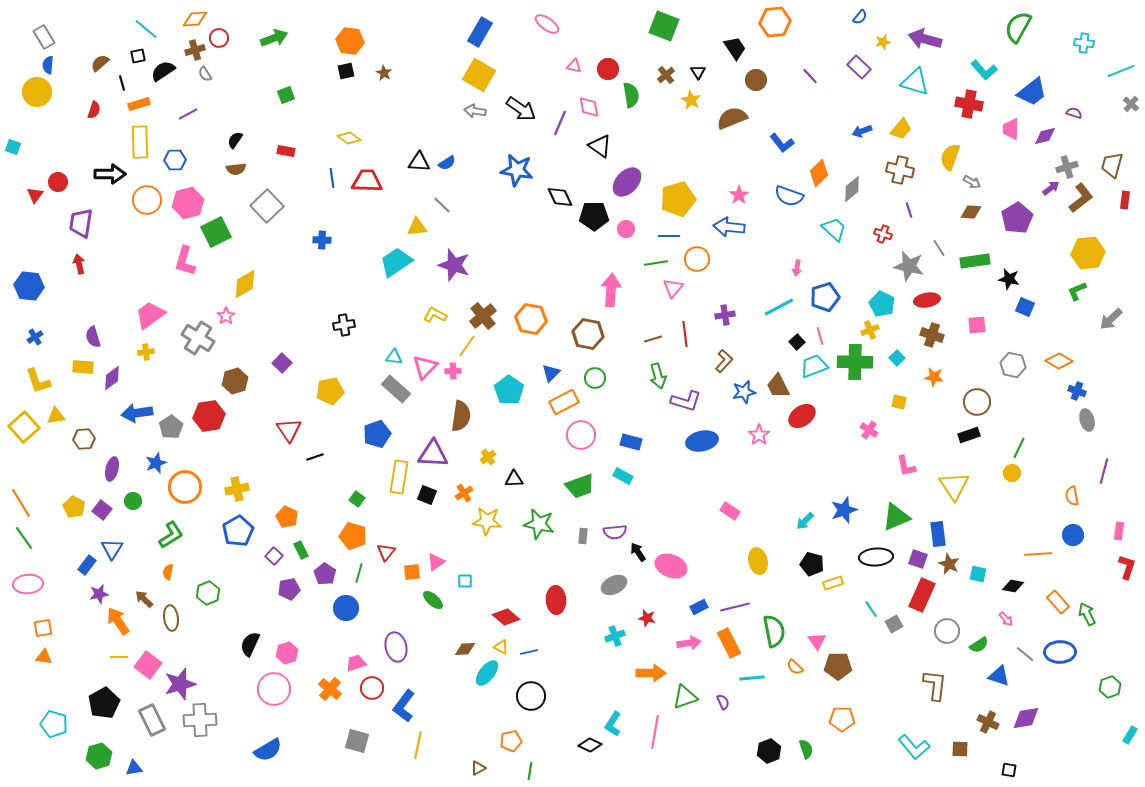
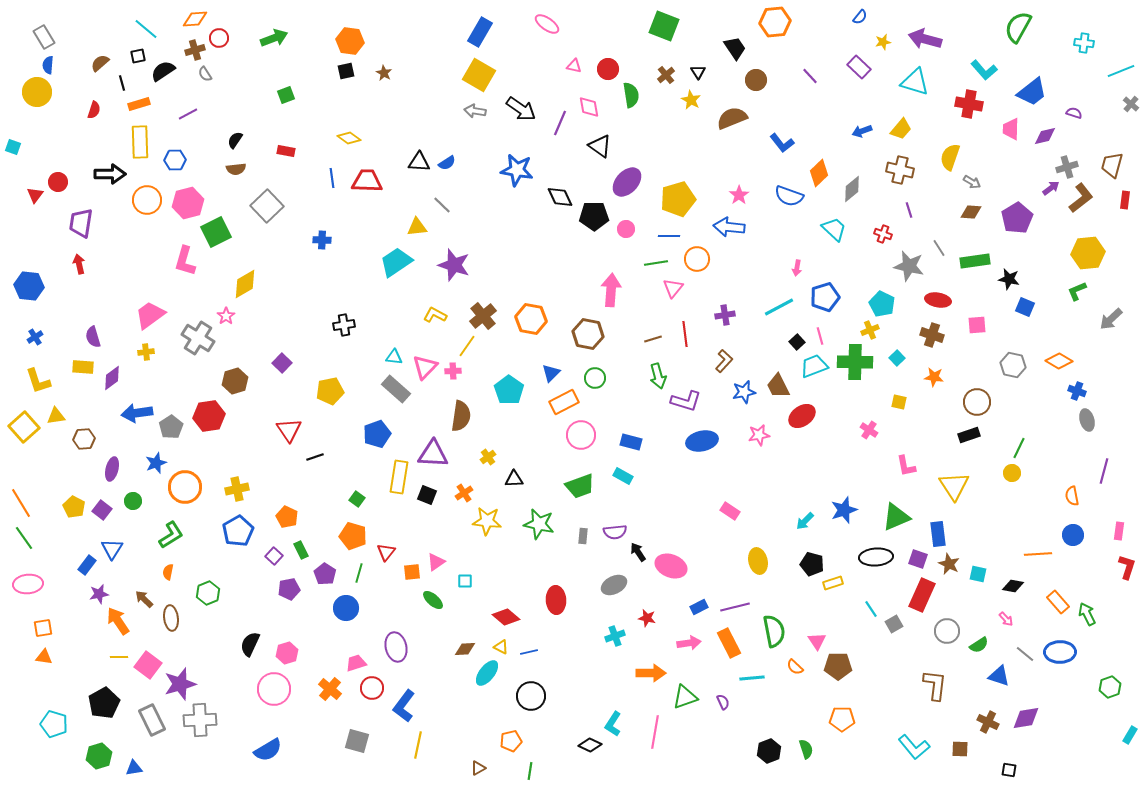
red ellipse at (927, 300): moved 11 px right; rotated 20 degrees clockwise
pink star at (759, 435): rotated 25 degrees clockwise
